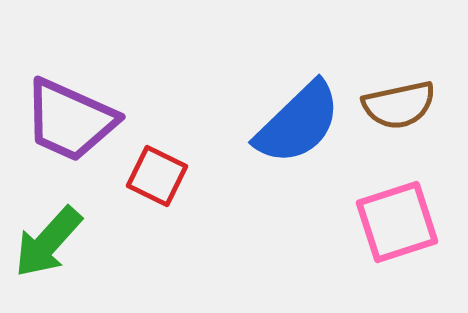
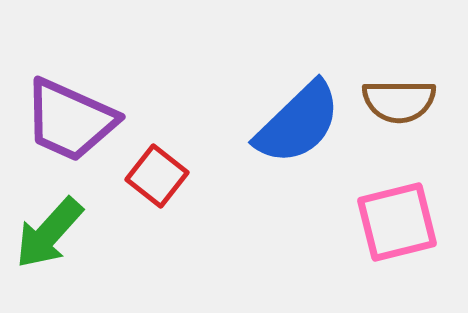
brown semicircle: moved 4 px up; rotated 12 degrees clockwise
red square: rotated 12 degrees clockwise
pink square: rotated 4 degrees clockwise
green arrow: moved 1 px right, 9 px up
